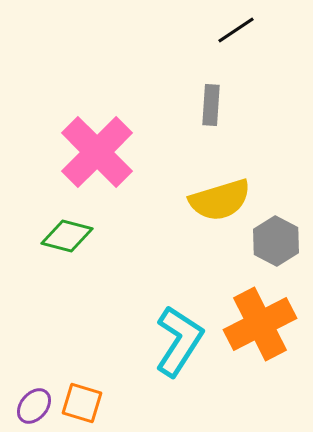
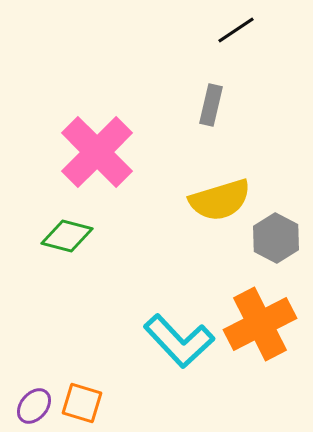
gray rectangle: rotated 9 degrees clockwise
gray hexagon: moved 3 px up
cyan L-shape: rotated 104 degrees clockwise
